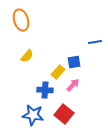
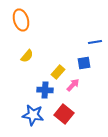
blue square: moved 10 px right, 1 px down
